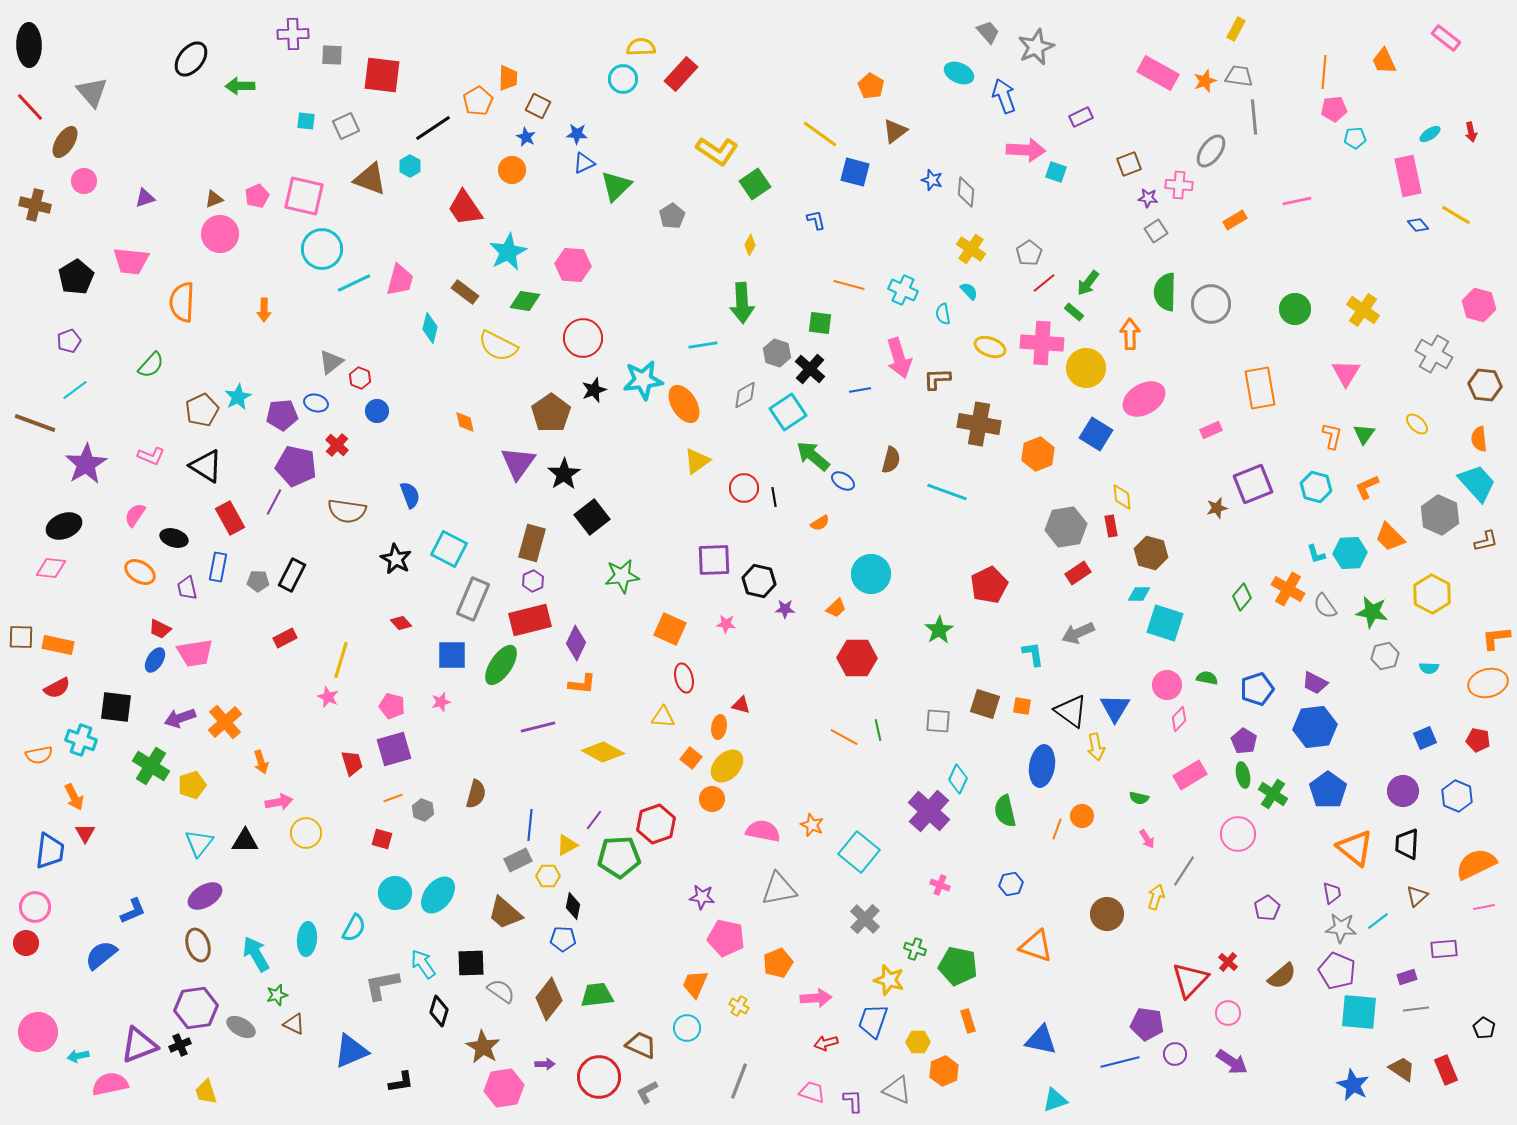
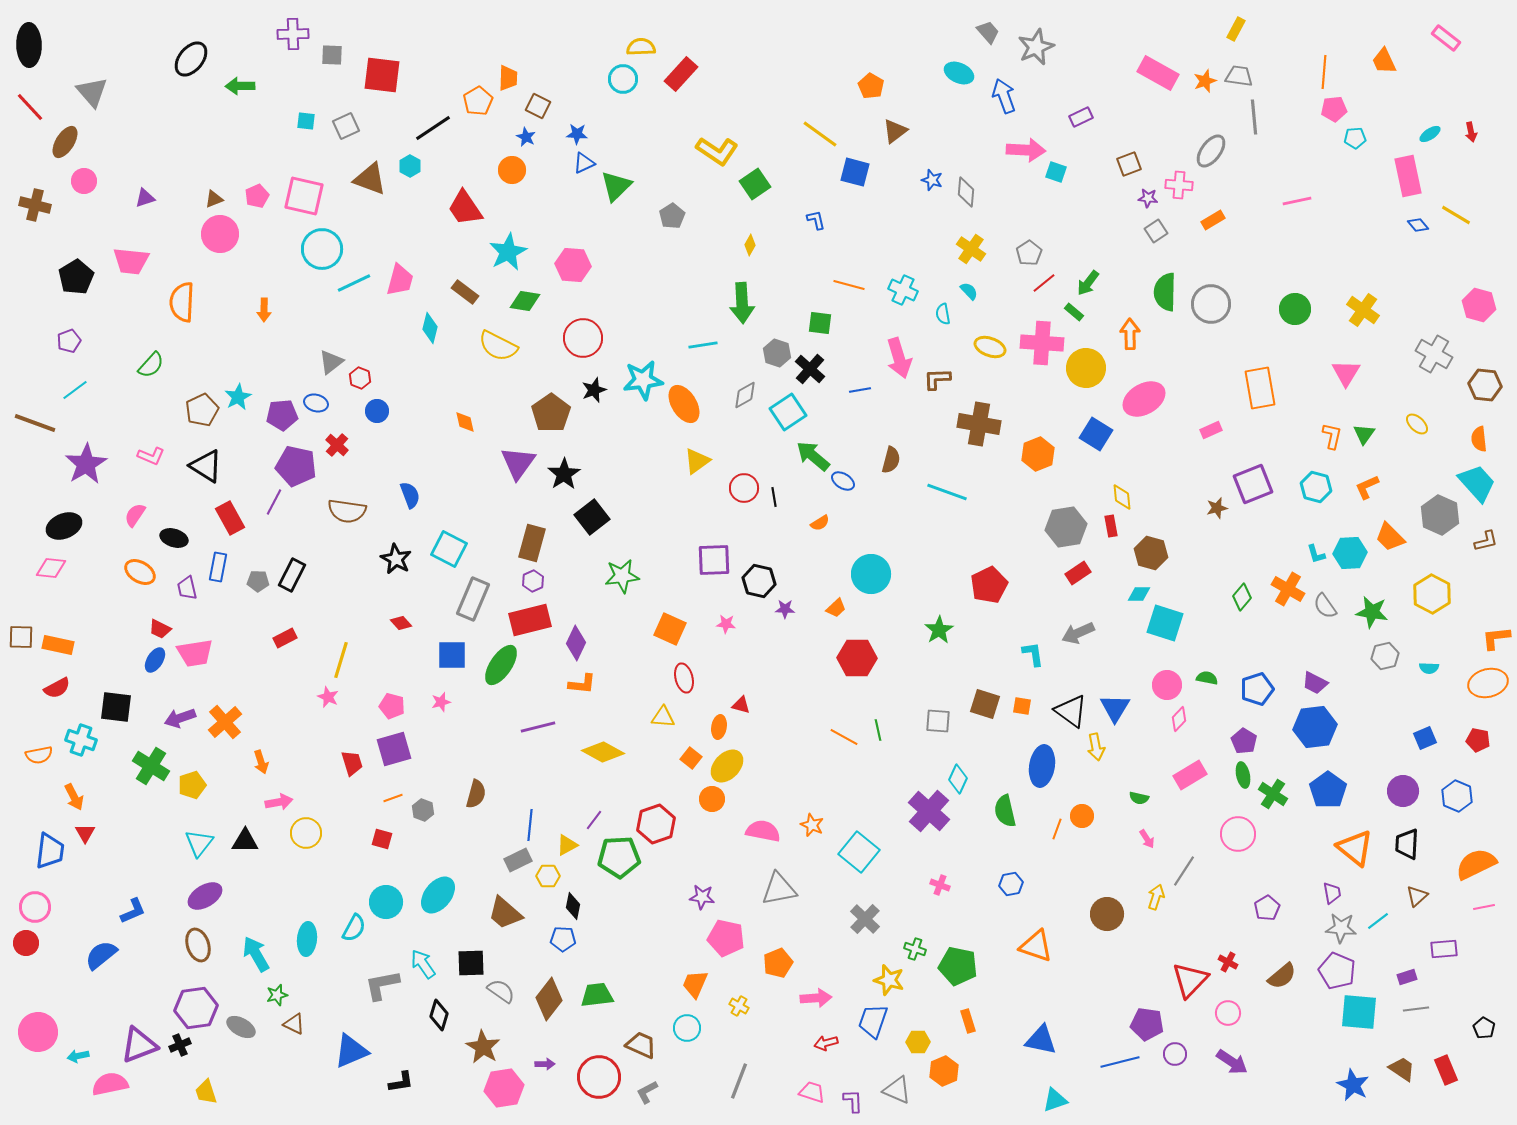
orange rectangle at (1235, 220): moved 22 px left
cyan circle at (395, 893): moved 9 px left, 9 px down
red cross at (1228, 962): rotated 12 degrees counterclockwise
black diamond at (439, 1011): moved 4 px down
